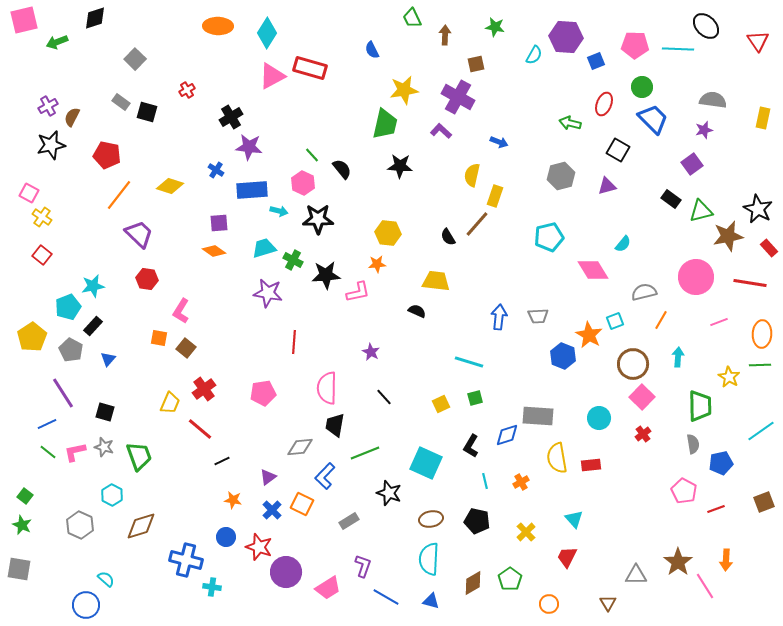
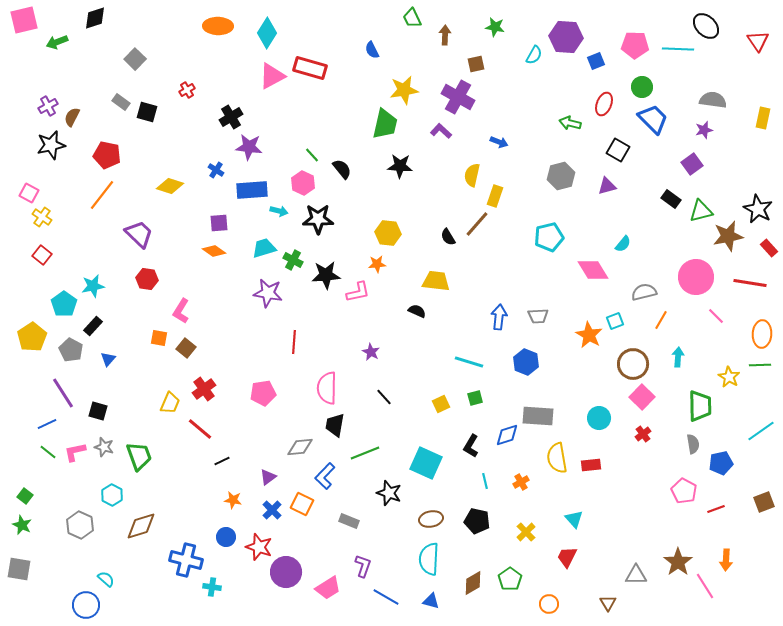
orange line at (119, 195): moved 17 px left
cyan pentagon at (68, 307): moved 4 px left, 3 px up; rotated 15 degrees counterclockwise
pink line at (719, 322): moved 3 px left, 6 px up; rotated 66 degrees clockwise
blue hexagon at (563, 356): moved 37 px left, 6 px down
black square at (105, 412): moved 7 px left, 1 px up
gray rectangle at (349, 521): rotated 54 degrees clockwise
